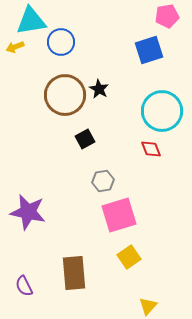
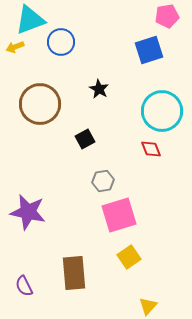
cyan triangle: moved 1 px left, 1 px up; rotated 12 degrees counterclockwise
brown circle: moved 25 px left, 9 px down
